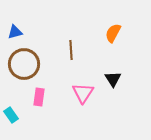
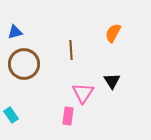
black triangle: moved 1 px left, 2 px down
pink rectangle: moved 29 px right, 19 px down
